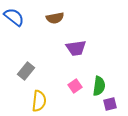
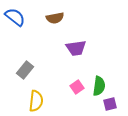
blue semicircle: moved 1 px right
gray rectangle: moved 1 px left, 1 px up
pink square: moved 2 px right, 1 px down
yellow semicircle: moved 3 px left
